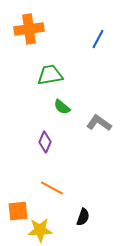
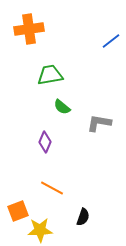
blue line: moved 13 px right, 2 px down; rotated 24 degrees clockwise
gray L-shape: rotated 25 degrees counterclockwise
orange square: rotated 15 degrees counterclockwise
